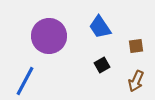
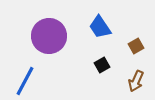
brown square: rotated 21 degrees counterclockwise
